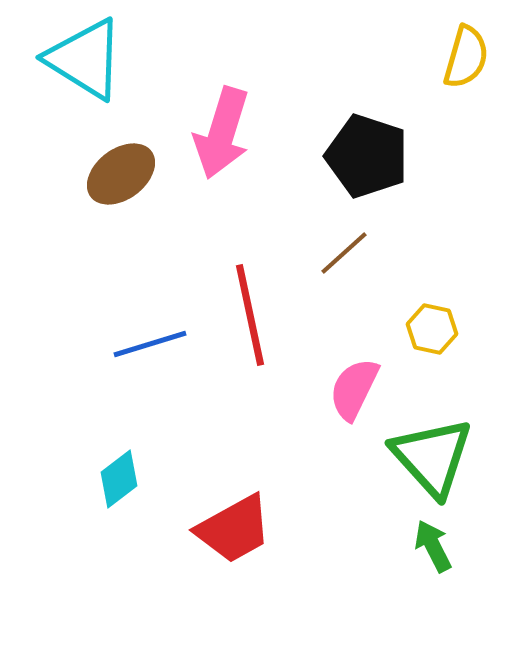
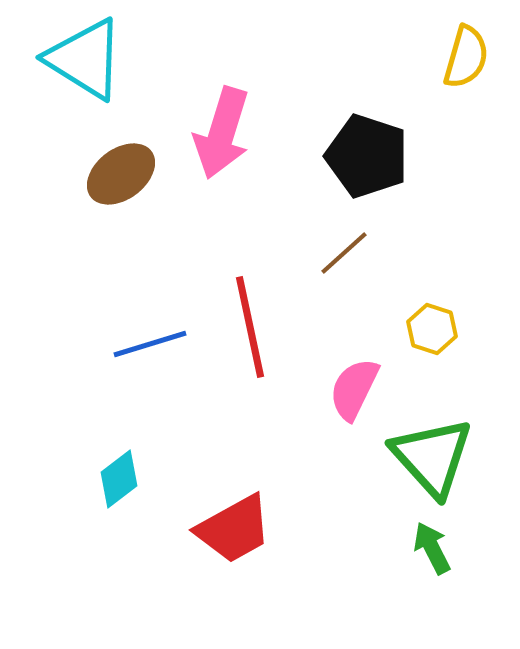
red line: moved 12 px down
yellow hexagon: rotated 6 degrees clockwise
green arrow: moved 1 px left, 2 px down
